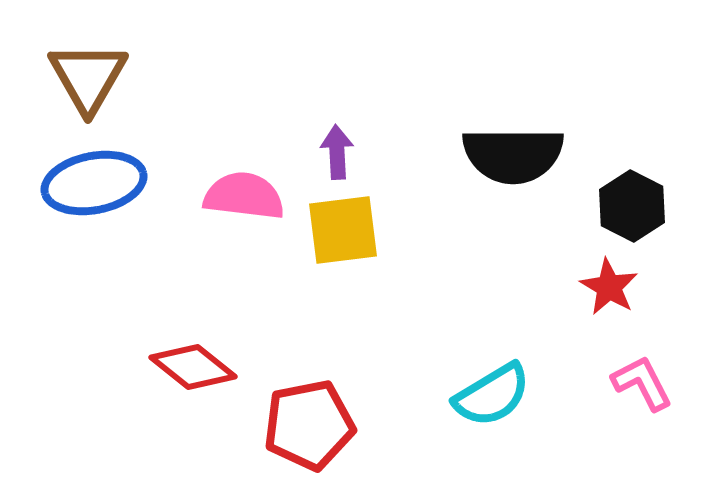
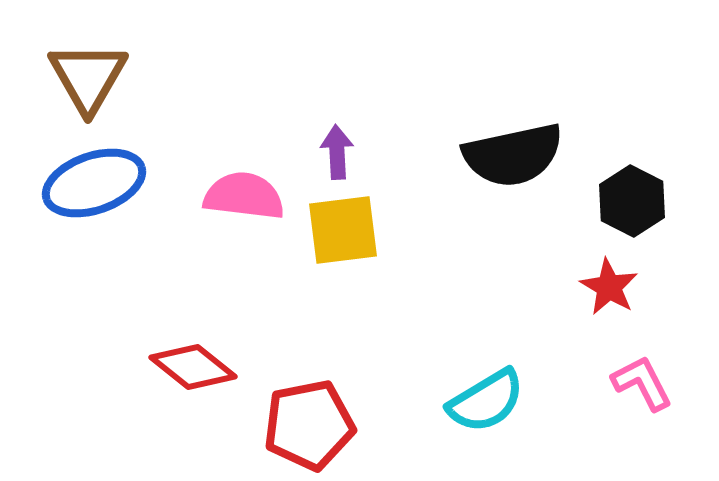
black semicircle: rotated 12 degrees counterclockwise
blue ellipse: rotated 8 degrees counterclockwise
black hexagon: moved 5 px up
cyan semicircle: moved 6 px left, 6 px down
